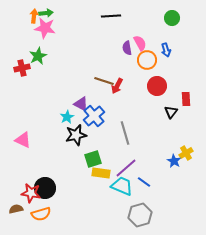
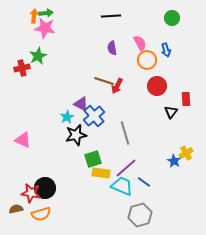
purple semicircle: moved 15 px left
